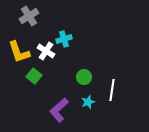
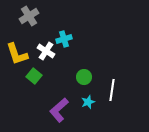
yellow L-shape: moved 2 px left, 2 px down
